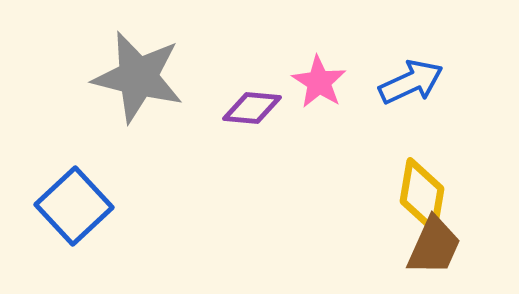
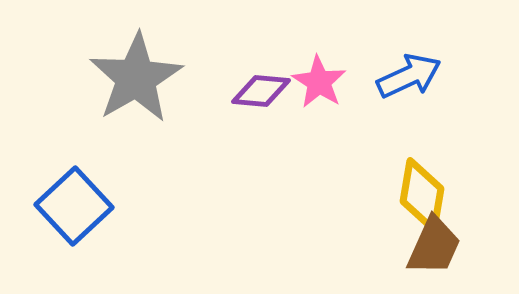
gray star: moved 2 px left, 1 px down; rotated 28 degrees clockwise
blue arrow: moved 2 px left, 6 px up
purple diamond: moved 9 px right, 17 px up
